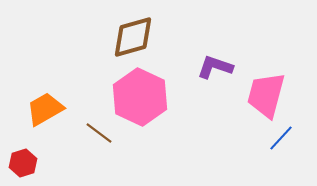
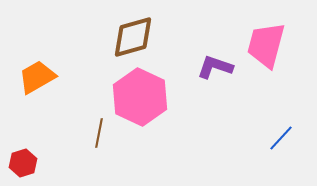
pink trapezoid: moved 50 px up
orange trapezoid: moved 8 px left, 32 px up
brown line: rotated 64 degrees clockwise
